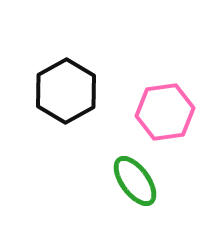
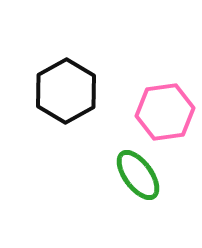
green ellipse: moved 3 px right, 6 px up
